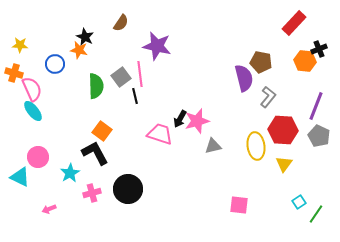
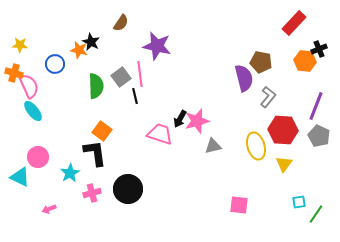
black star: moved 6 px right, 5 px down
pink semicircle: moved 3 px left, 3 px up
yellow ellipse: rotated 8 degrees counterclockwise
black L-shape: rotated 20 degrees clockwise
cyan square: rotated 24 degrees clockwise
